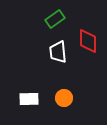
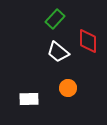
green rectangle: rotated 12 degrees counterclockwise
white trapezoid: rotated 45 degrees counterclockwise
orange circle: moved 4 px right, 10 px up
